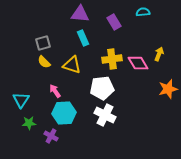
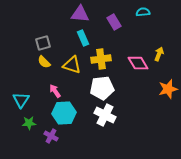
yellow cross: moved 11 px left
